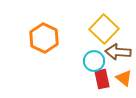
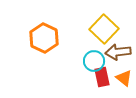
brown arrow: rotated 10 degrees counterclockwise
red rectangle: moved 2 px up
